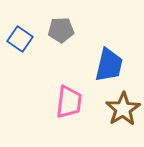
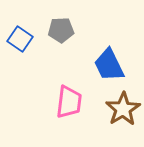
blue trapezoid: rotated 141 degrees clockwise
